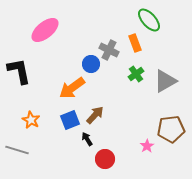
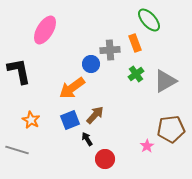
pink ellipse: rotated 20 degrees counterclockwise
gray cross: moved 1 px right; rotated 30 degrees counterclockwise
